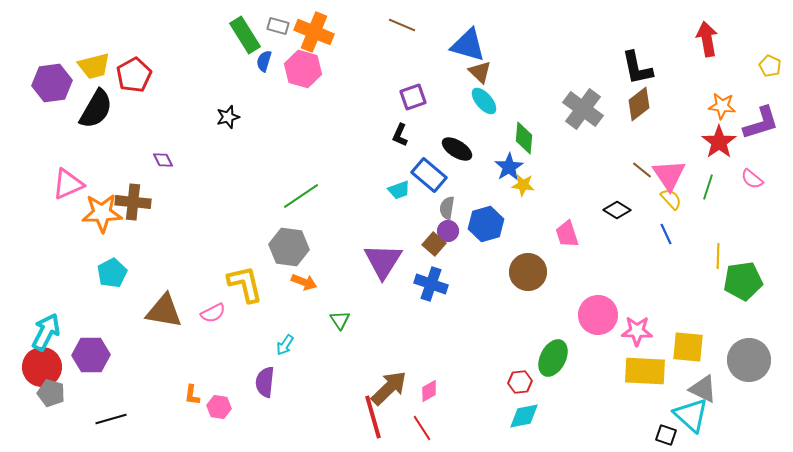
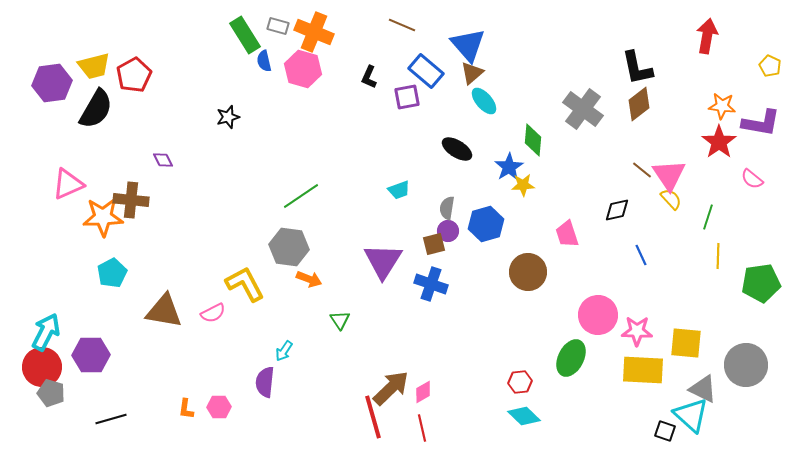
red arrow at (707, 39): moved 3 px up; rotated 20 degrees clockwise
blue triangle at (468, 45): rotated 33 degrees clockwise
blue semicircle at (264, 61): rotated 30 degrees counterclockwise
brown triangle at (480, 72): moved 8 px left, 1 px down; rotated 35 degrees clockwise
purple square at (413, 97): moved 6 px left; rotated 8 degrees clockwise
purple L-shape at (761, 123): rotated 27 degrees clockwise
black L-shape at (400, 135): moved 31 px left, 58 px up
green diamond at (524, 138): moved 9 px right, 2 px down
blue rectangle at (429, 175): moved 3 px left, 104 px up
yellow star at (523, 185): rotated 10 degrees counterclockwise
green line at (708, 187): moved 30 px down
brown cross at (133, 202): moved 2 px left, 2 px up
black diamond at (617, 210): rotated 44 degrees counterclockwise
orange star at (102, 213): moved 1 px right, 4 px down
blue line at (666, 234): moved 25 px left, 21 px down
brown square at (434, 244): rotated 35 degrees clockwise
green pentagon at (743, 281): moved 18 px right, 2 px down
orange arrow at (304, 282): moved 5 px right, 3 px up
yellow L-shape at (245, 284): rotated 15 degrees counterclockwise
cyan arrow at (285, 345): moved 1 px left, 6 px down
yellow square at (688, 347): moved 2 px left, 4 px up
green ellipse at (553, 358): moved 18 px right
gray circle at (749, 360): moved 3 px left, 5 px down
yellow rectangle at (645, 371): moved 2 px left, 1 px up
brown arrow at (389, 388): moved 2 px right
pink diamond at (429, 391): moved 6 px left, 1 px down
orange L-shape at (192, 395): moved 6 px left, 14 px down
pink hexagon at (219, 407): rotated 10 degrees counterclockwise
cyan diamond at (524, 416): rotated 56 degrees clockwise
red line at (422, 428): rotated 20 degrees clockwise
black square at (666, 435): moved 1 px left, 4 px up
